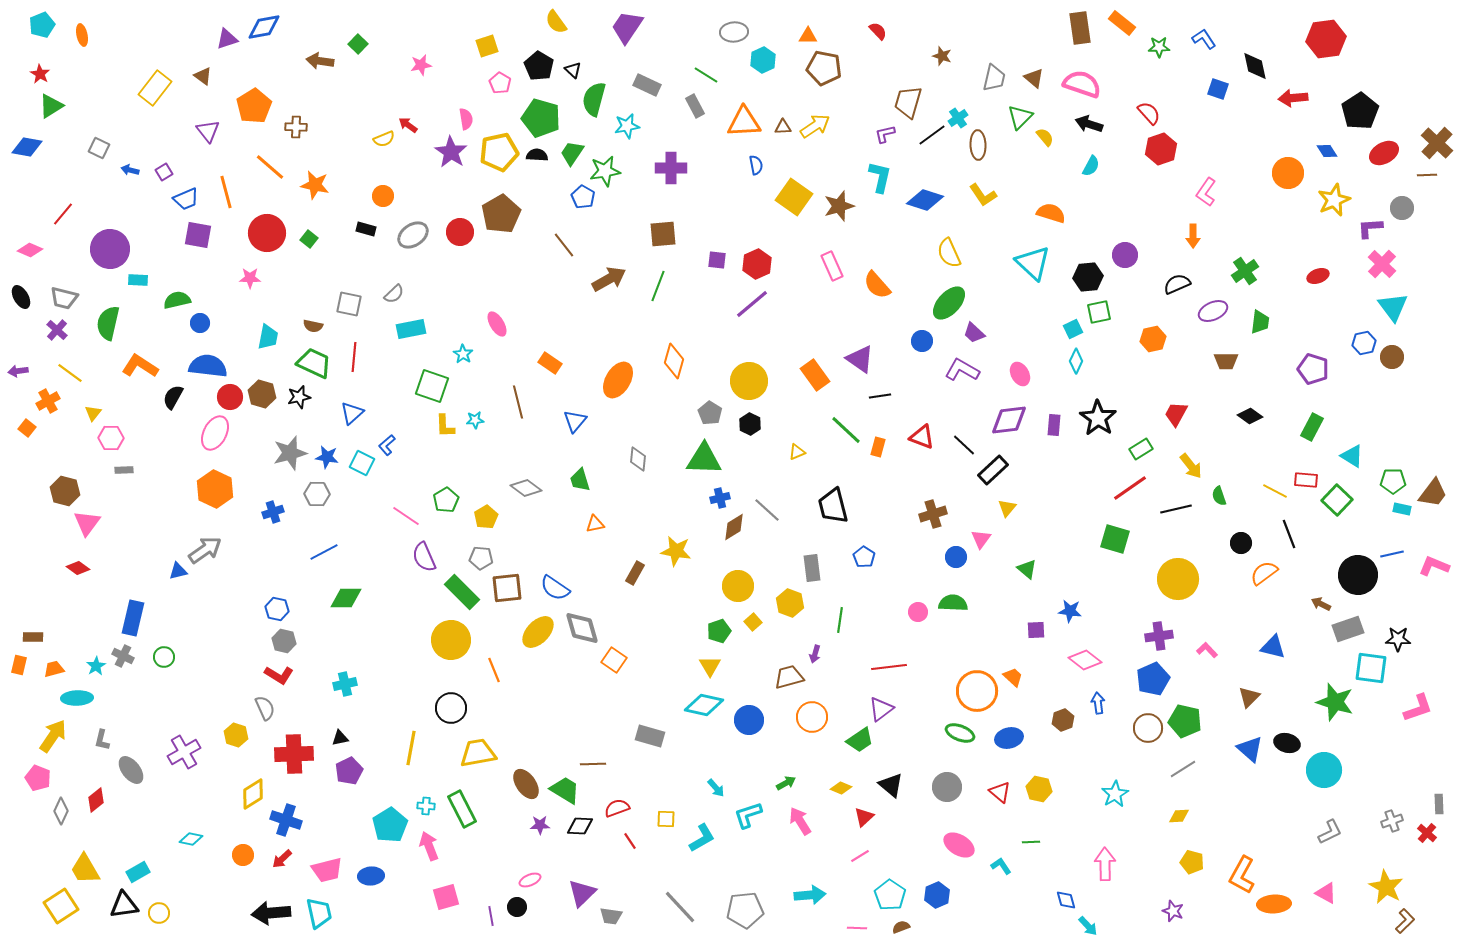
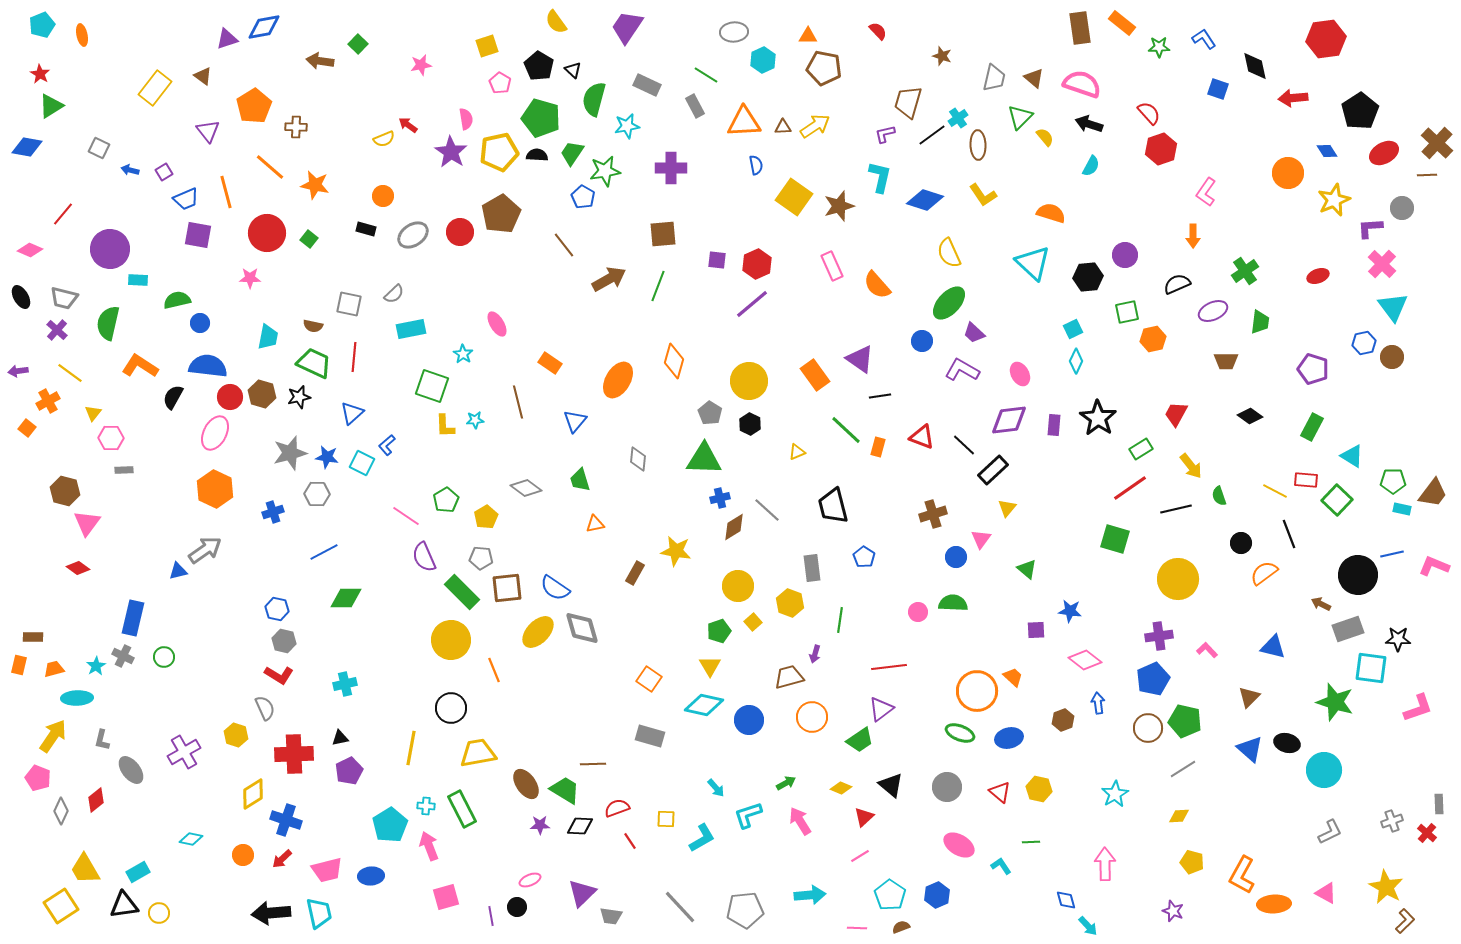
green square at (1099, 312): moved 28 px right
orange square at (614, 660): moved 35 px right, 19 px down
